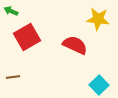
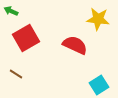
red square: moved 1 px left, 1 px down
brown line: moved 3 px right, 3 px up; rotated 40 degrees clockwise
cyan square: rotated 12 degrees clockwise
